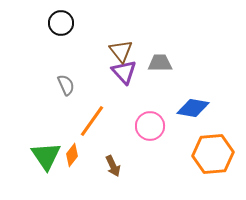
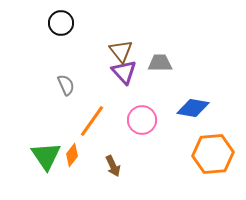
pink circle: moved 8 px left, 6 px up
